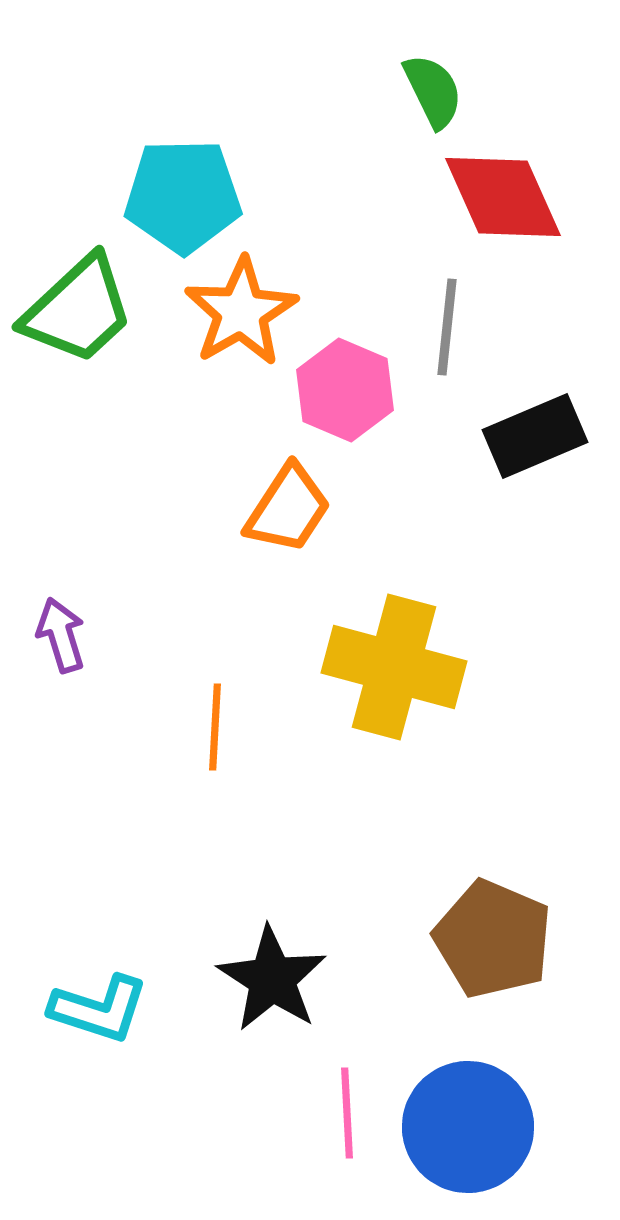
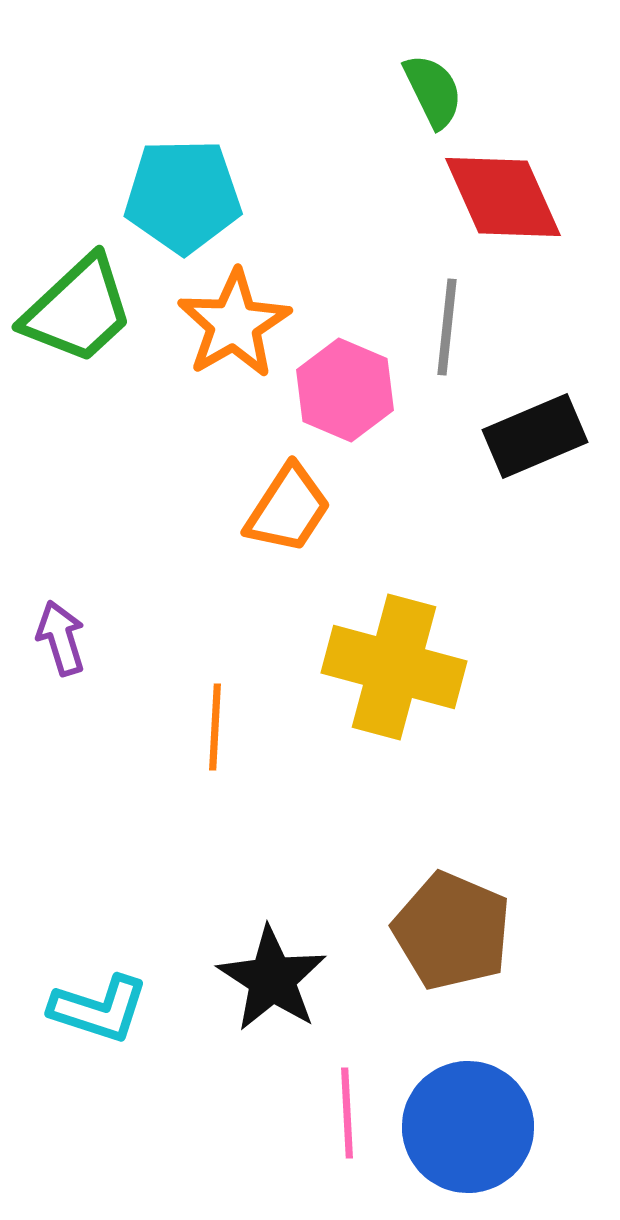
orange star: moved 7 px left, 12 px down
purple arrow: moved 3 px down
brown pentagon: moved 41 px left, 8 px up
